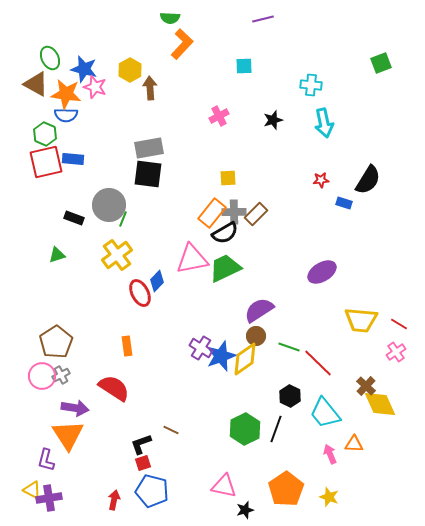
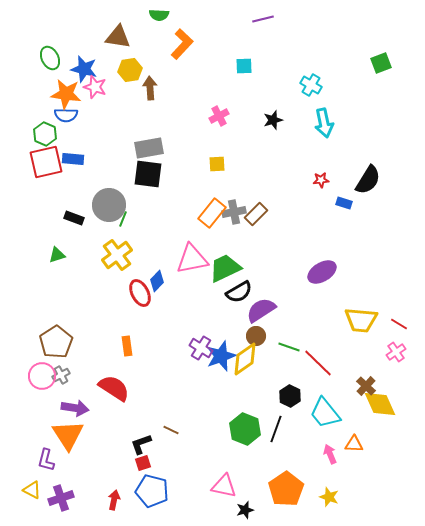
green semicircle at (170, 18): moved 11 px left, 3 px up
yellow hexagon at (130, 70): rotated 20 degrees clockwise
brown triangle at (36, 84): moved 82 px right, 47 px up; rotated 20 degrees counterclockwise
cyan cross at (311, 85): rotated 25 degrees clockwise
yellow square at (228, 178): moved 11 px left, 14 px up
gray cross at (234, 212): rotated 10 degrees counterclockwise
black semicircle at (225, 233): moved 14 px right, 59 px down
purple semicircle at (259, 310): moved 2 px right
green hexagon at (245, 429): rotated 12 degrees counterclockwise
purple cross at (49, 498): moved 12 px right; rotated 10 degrees counterclockwise
